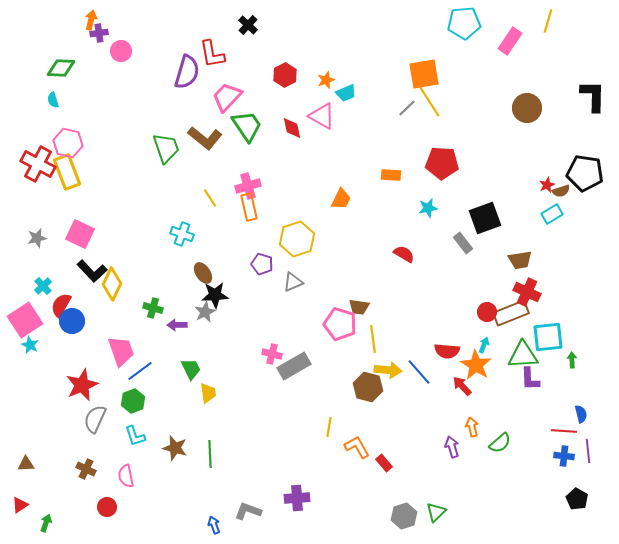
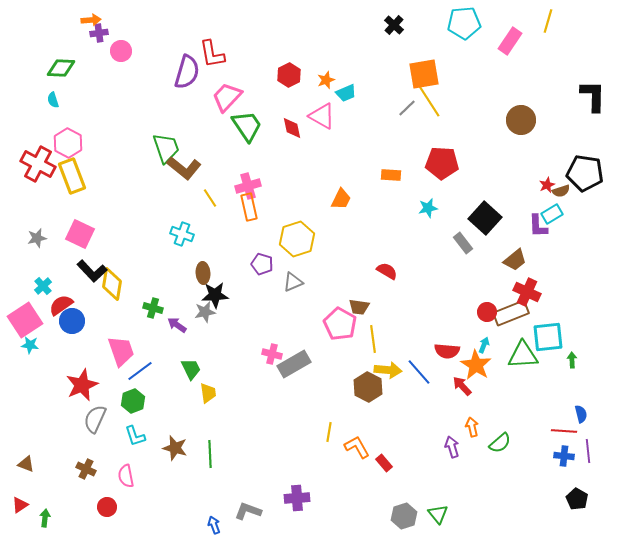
orange arrow at (91, 20): rotated 72 degrees clockwise
black cross at (248, 25): moved 146 px right
red hexagon at (285, 75): moved 4 px right
brown circle at (527, 108): moved 6 px left, 12 px down
brown L-shape at (205, 138): moved 21 px left, 30 px down
pink hexagon at (68, 143): rotated 16 degrees clockwise
yellow rectangle at (67, 172): moved 5 px right, 4 px down
black square at (485, 218): rotated 28 degrees counterclockwise
red semicircle at (404, 254): moved 17 px left, 17 px down
brown trapezoid at (520, 260): moved 5 px left; rotated 30 degrees counterclockwise
brown ellipse at (203, 273): rotated 30 degrees clockwise
yellow diamond at (112, 284): rotated 16 degrees counterclockwise
red semicircle at (61, 305): rotated 25 degrees clockwise
gray star at (205, 312): rotated 15 degrees clockwise
pink pentagon at (340, 324): rotated 12 degrees clockwise
purple arrow at (177, 325): rotated 36 degrees clockwise
cyan star at (30, 345): rotated 18 degrees counterclockwise
gray rectangle at (294, 366): moved 2 px up
purple L-shape at (530, 379): moved 8 px right, 153 px up
brown hexagon at (368, 387): rotated 12 degrees clockwise
yellow line at (329, 427): moved 5 px down
brown triangle at (26, 464): rotated 24 degrees clockwise
green triangle at (436, 512): moved 2 px right, 2 px down; rotated 25 degrees counterclockwise
green arrow at (46, 523): moved 1 px left, 5 px up; rotated 12 degrees counterclockwise
